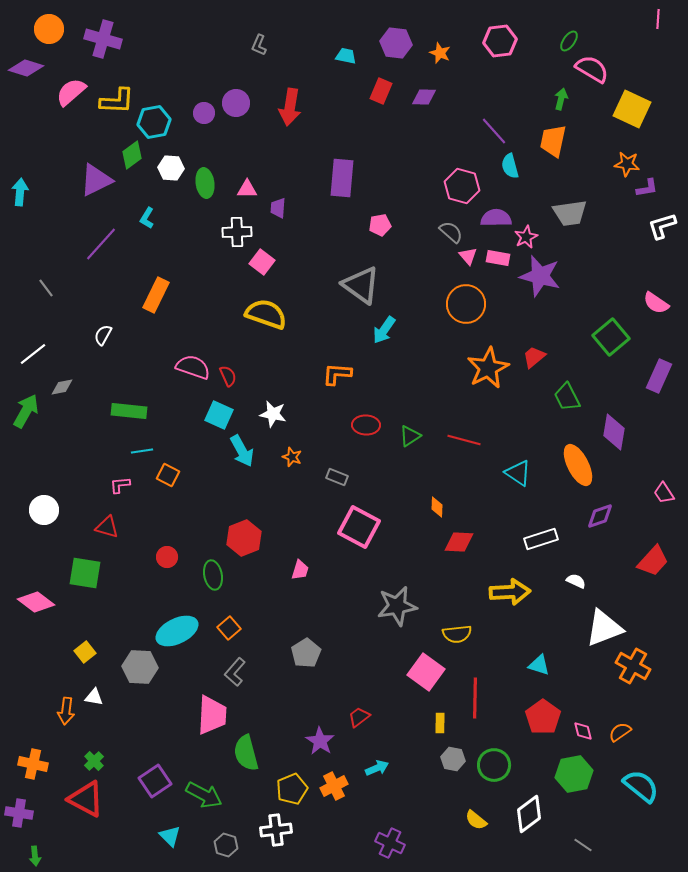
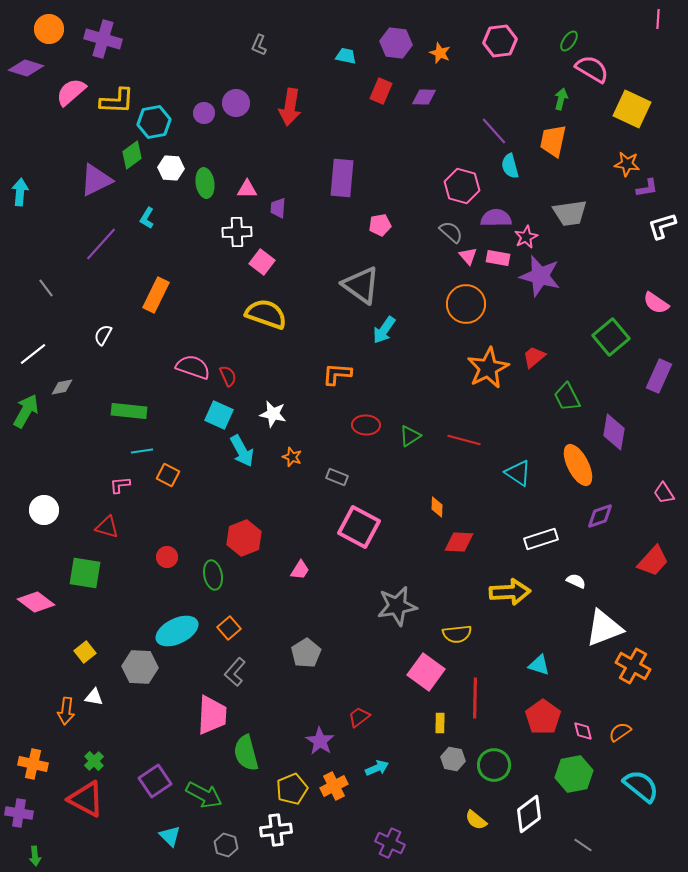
pink trapezoid at (300, 570): rotated 15 degrees clockwise
